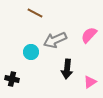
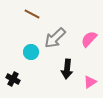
brown line: moved 3 px left, 1 px down
pink semicircle: moved 4 px down
gray arrow: moved 2 px up; rotated 20 degrees counterclockwise
black cross: moved 1 px right; rotated 16 degrees clockwise
